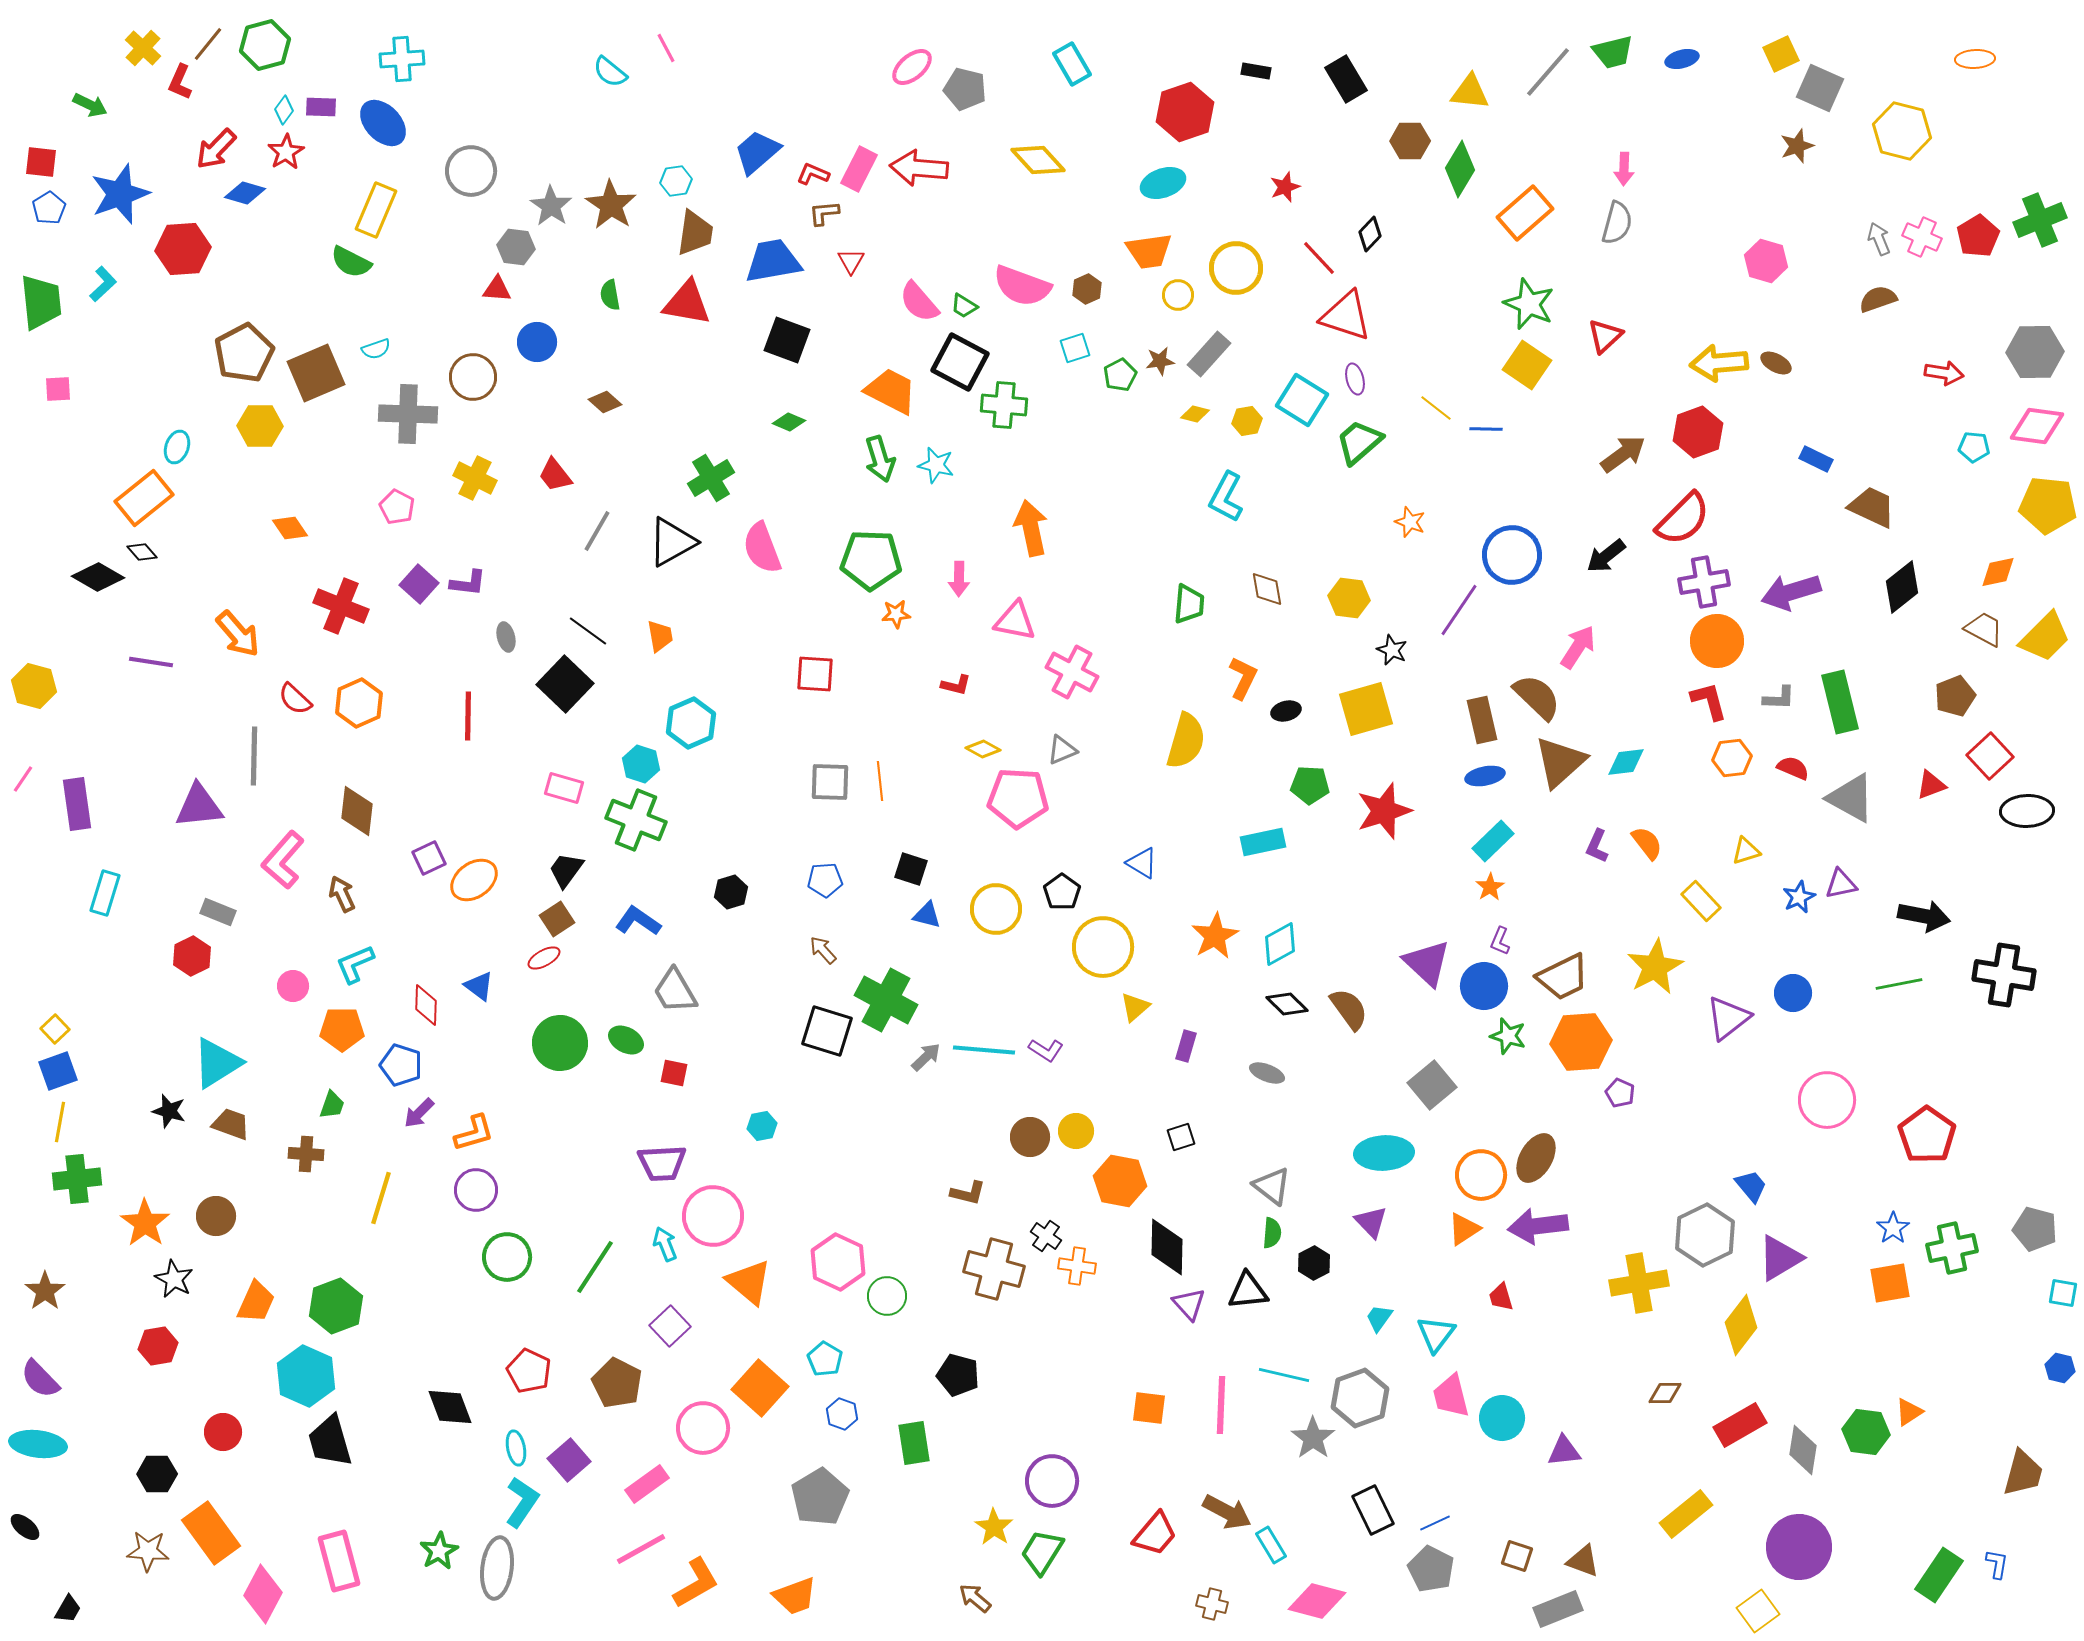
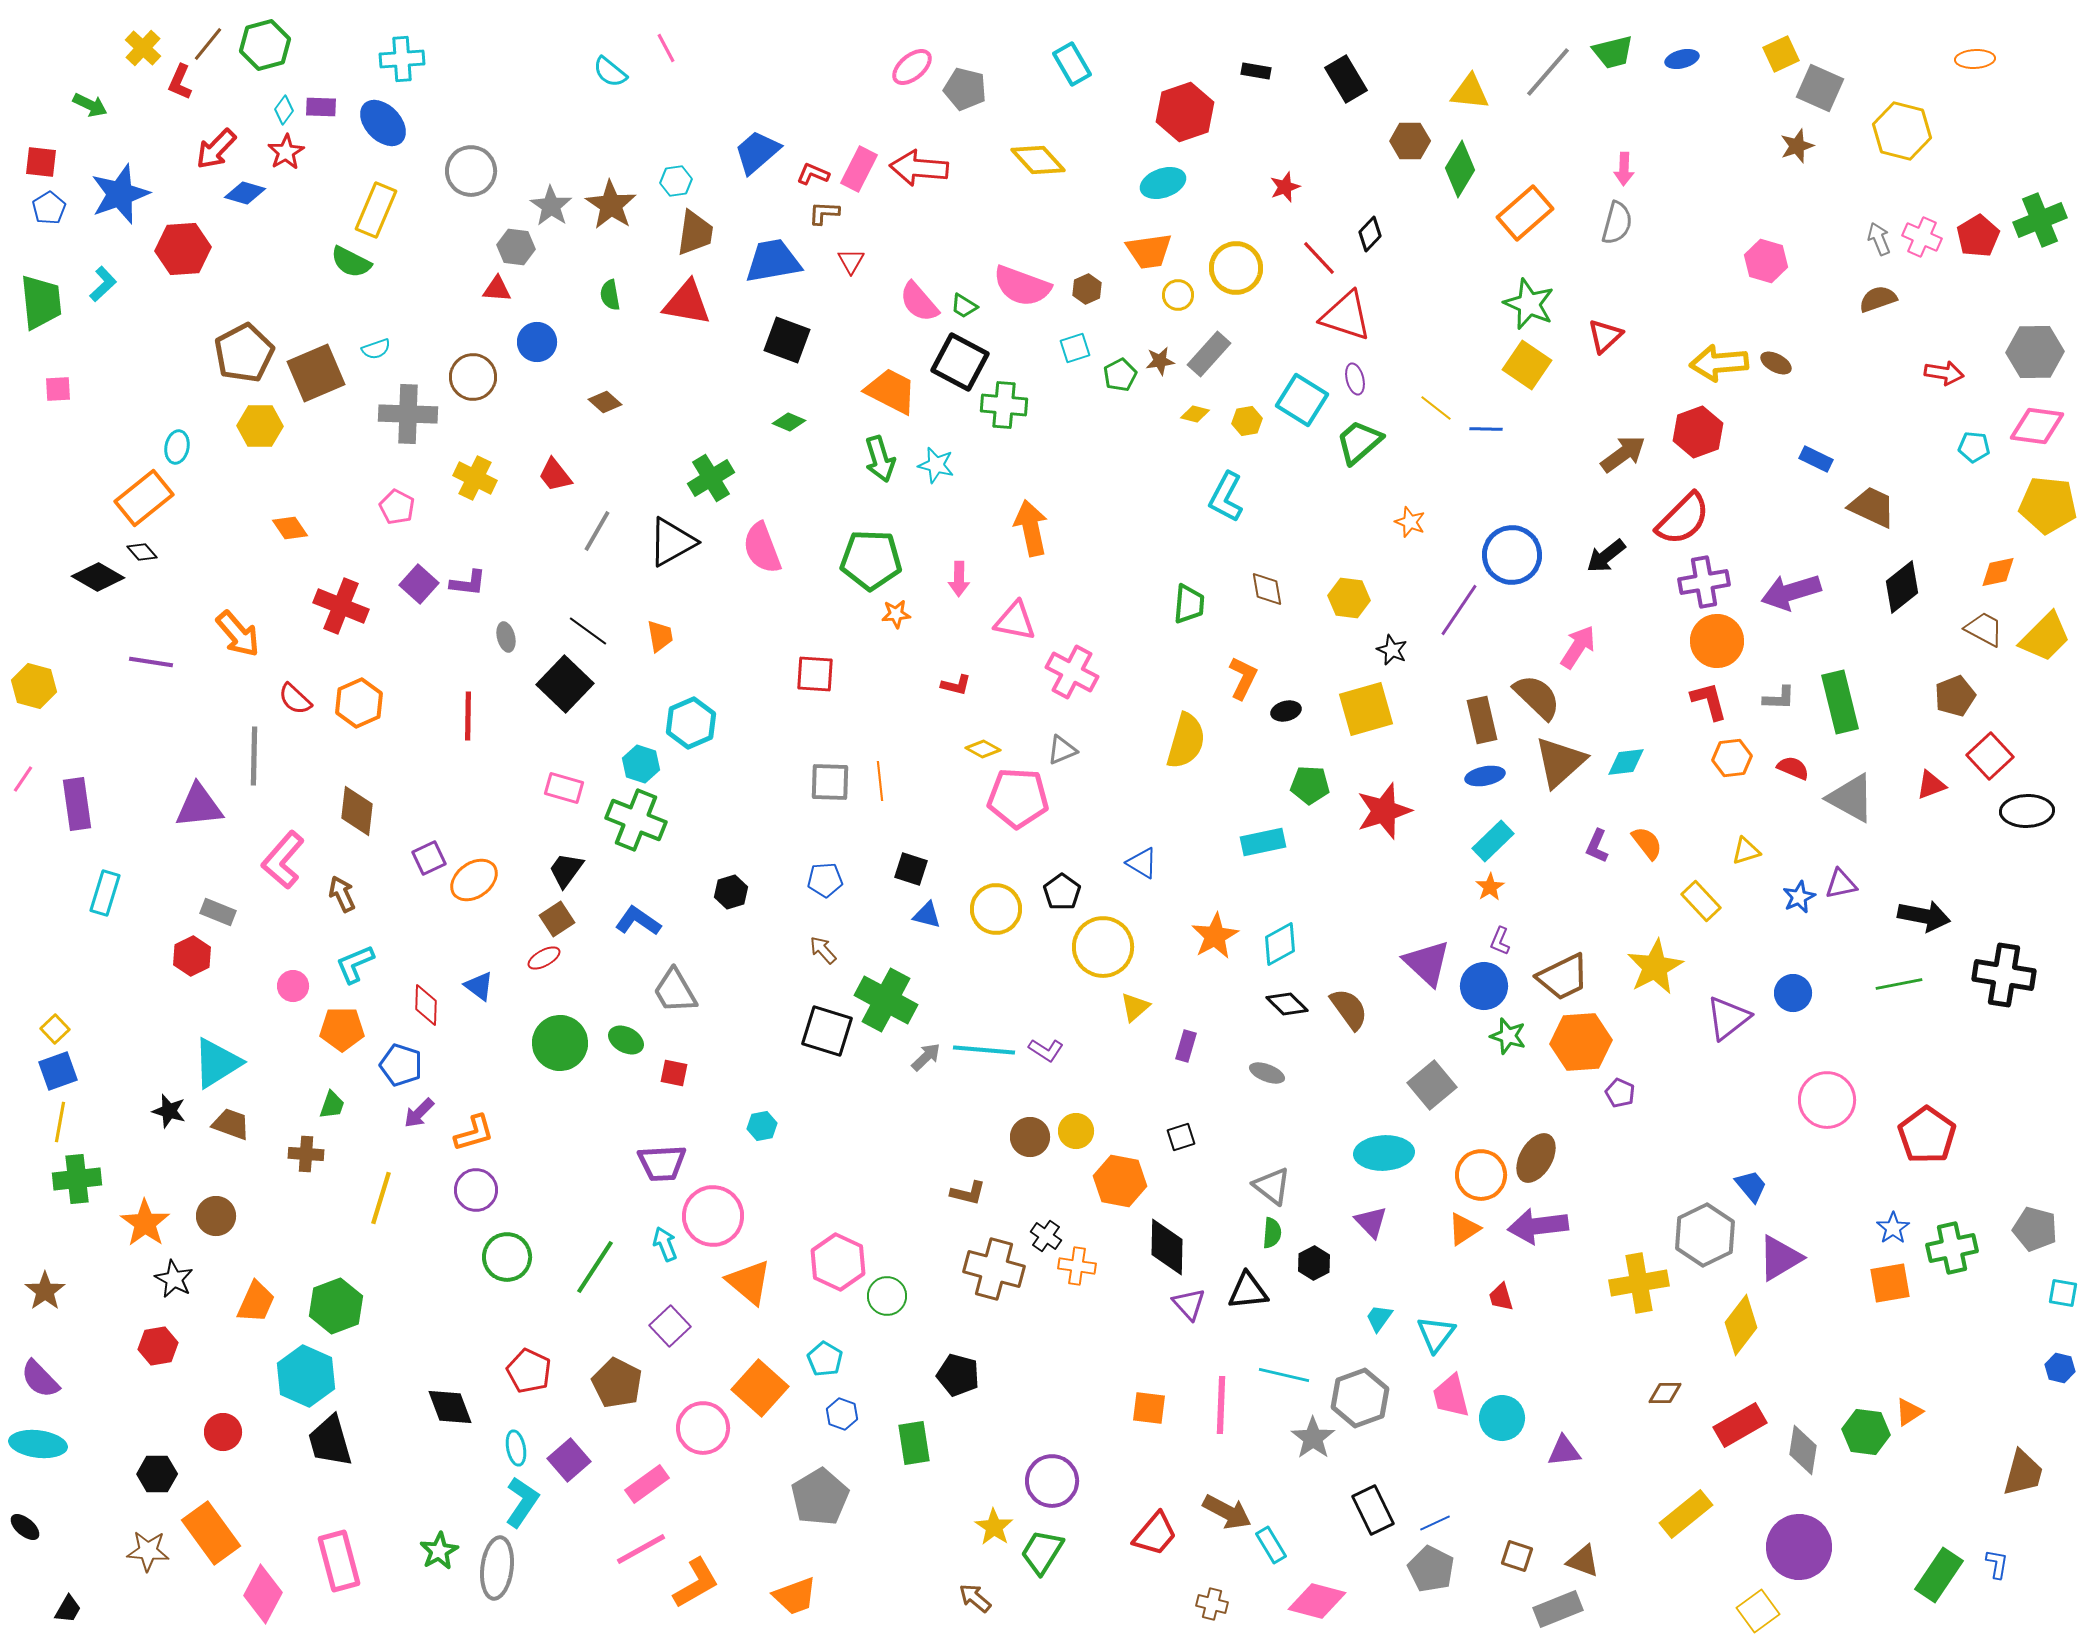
brown L-shape at (824, 213): rotated 8 degrees clockwise
cyan ellipse at (177, 447): rotated 8 degrees counterclockwise
